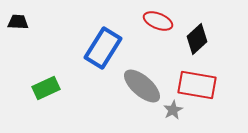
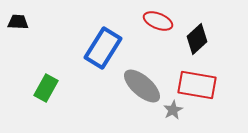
green rectangle: rotated 36 degrees counterclockwise
